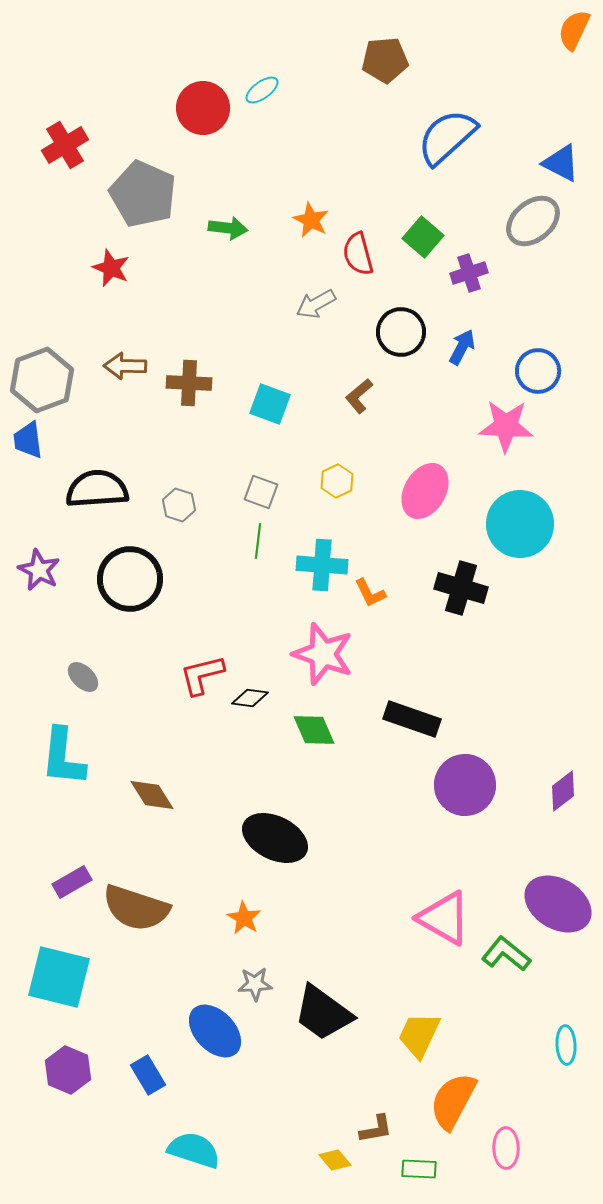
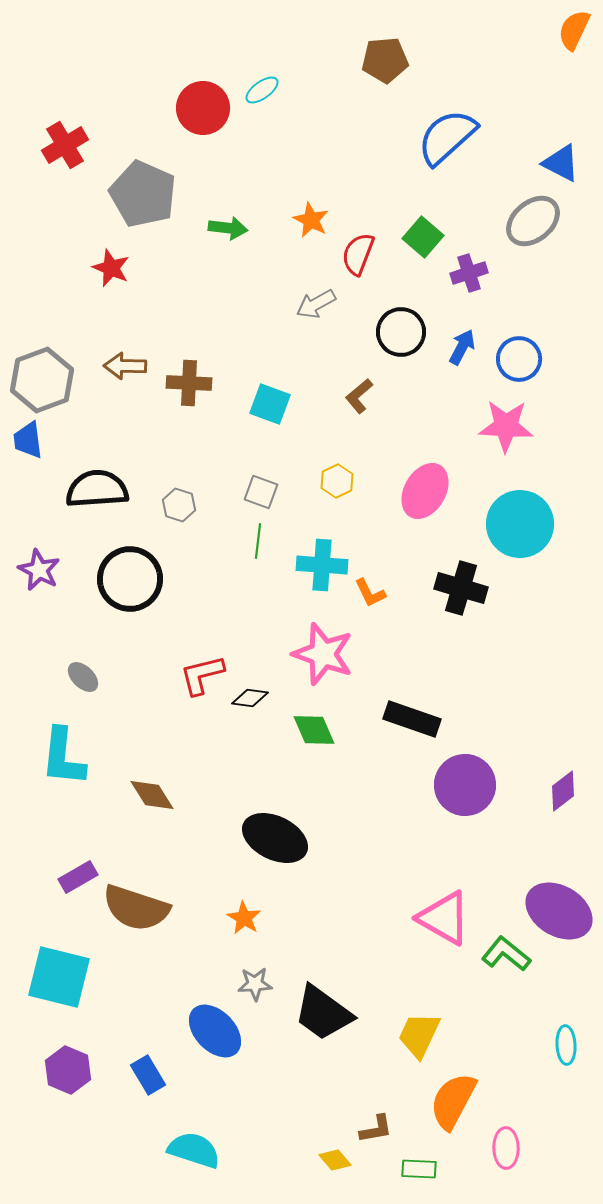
red semicircle at (358, 254): rotated 36 degrees clockwise
blue circle at (538, 371): moved 19 px left, 12 px up
purple rectangle at (72, 882): moved 6 px right, 5 px up
purple ellipse at (558, 904): moved 1 px right, 7 px down
